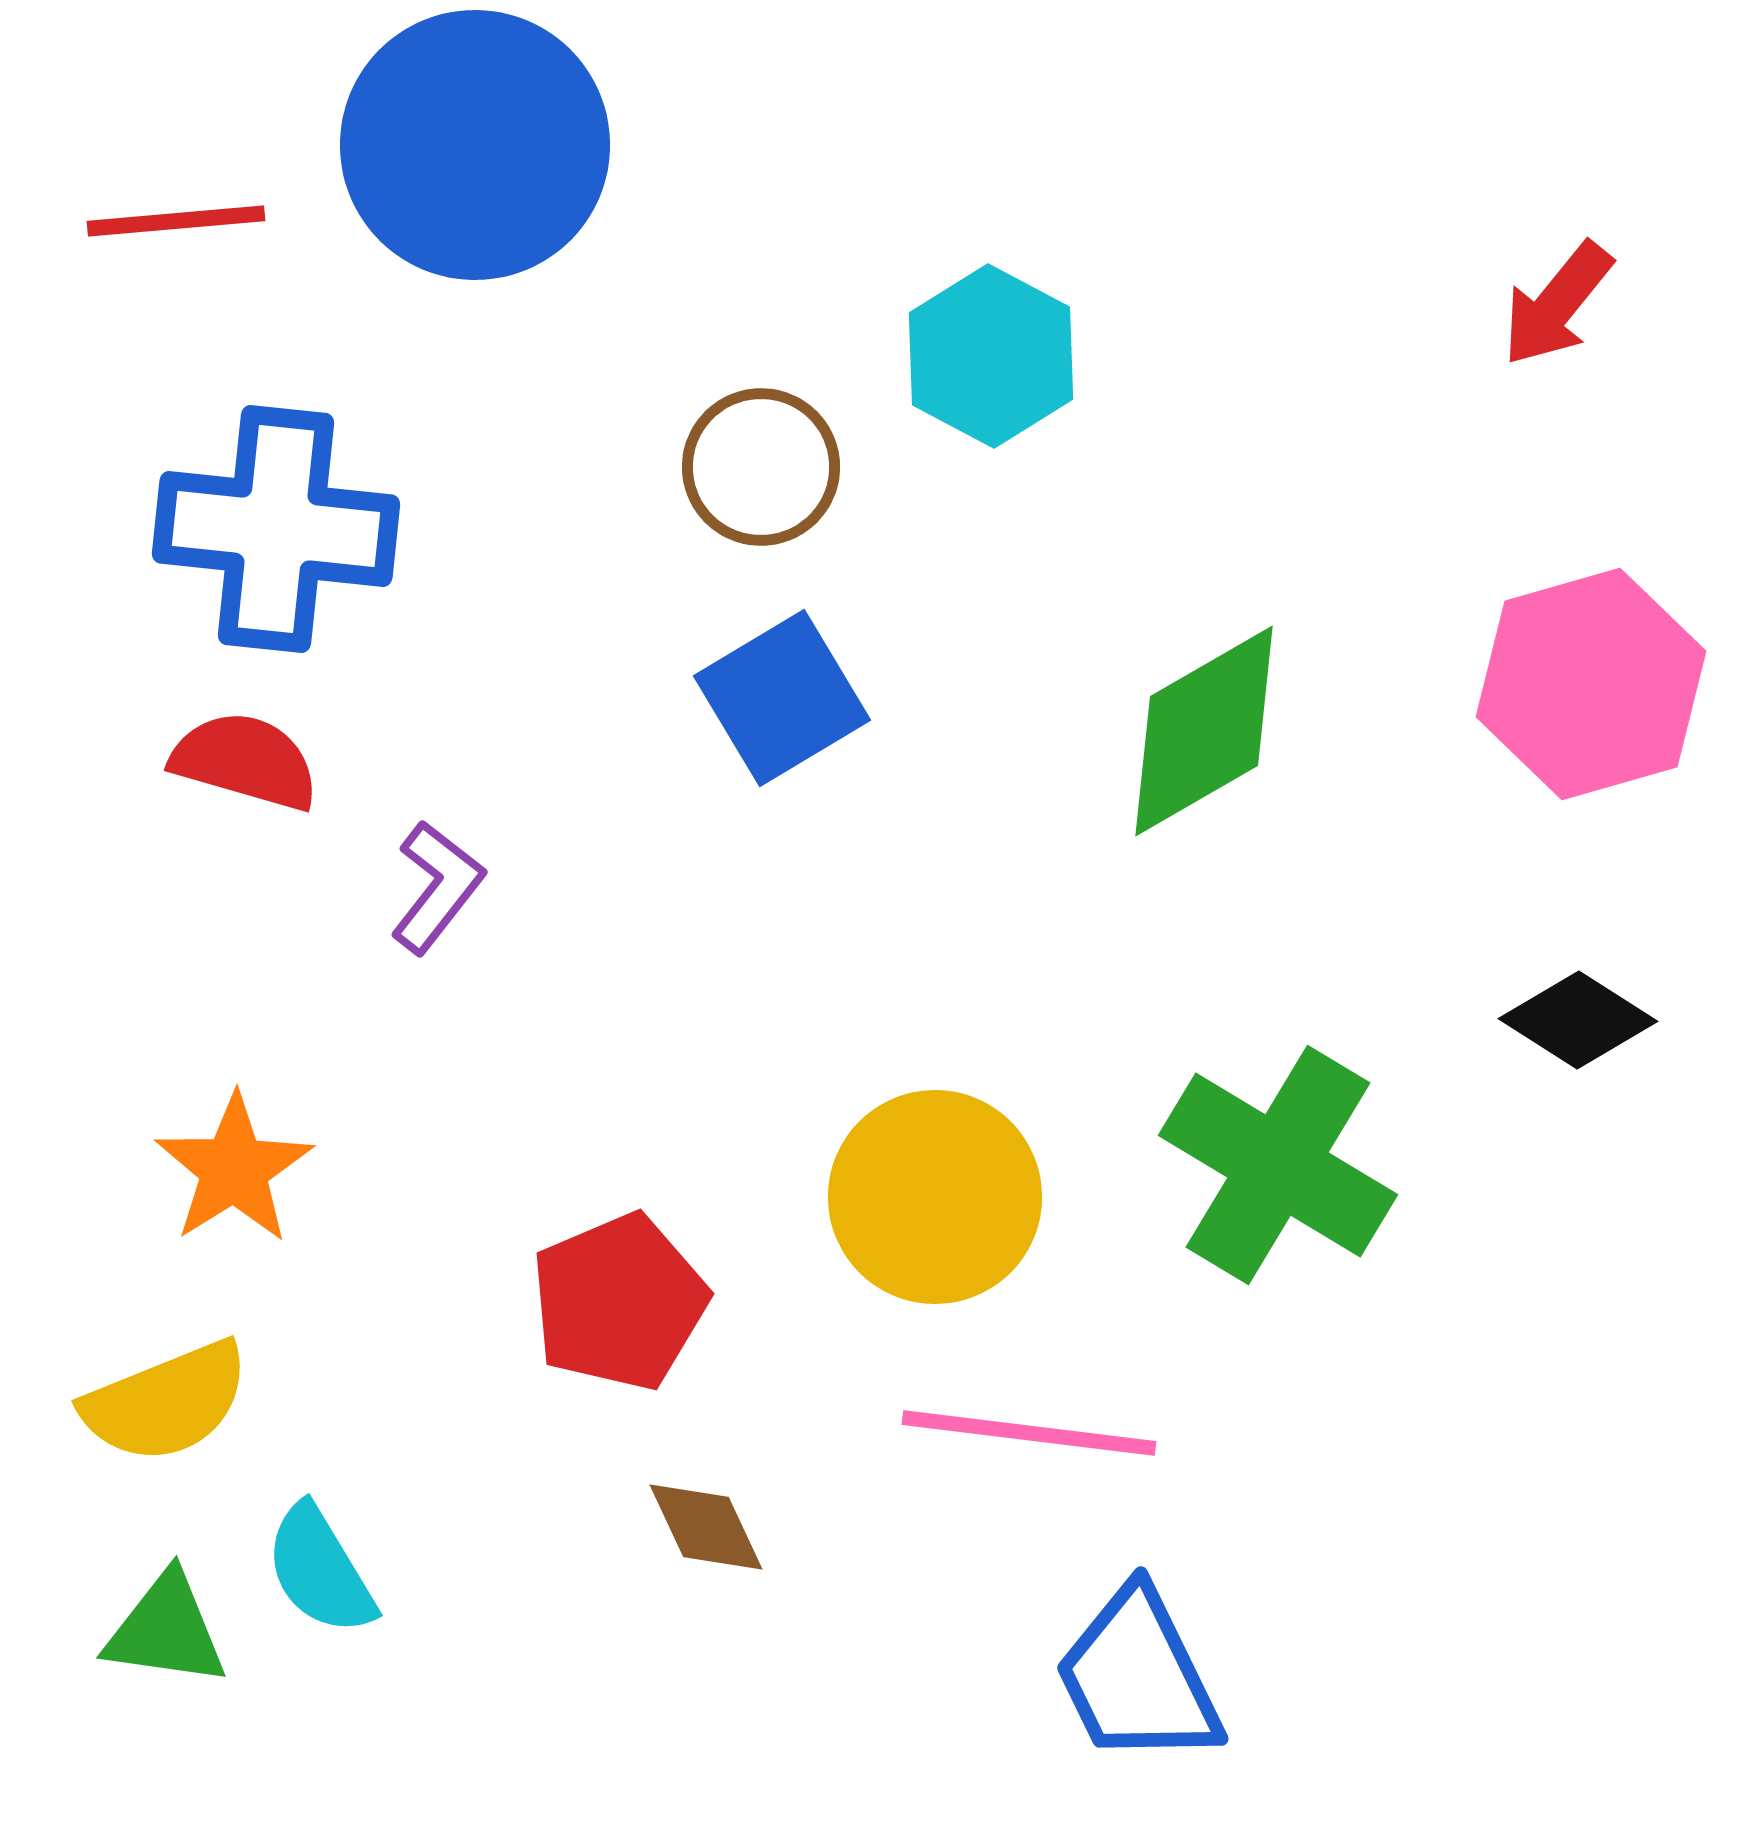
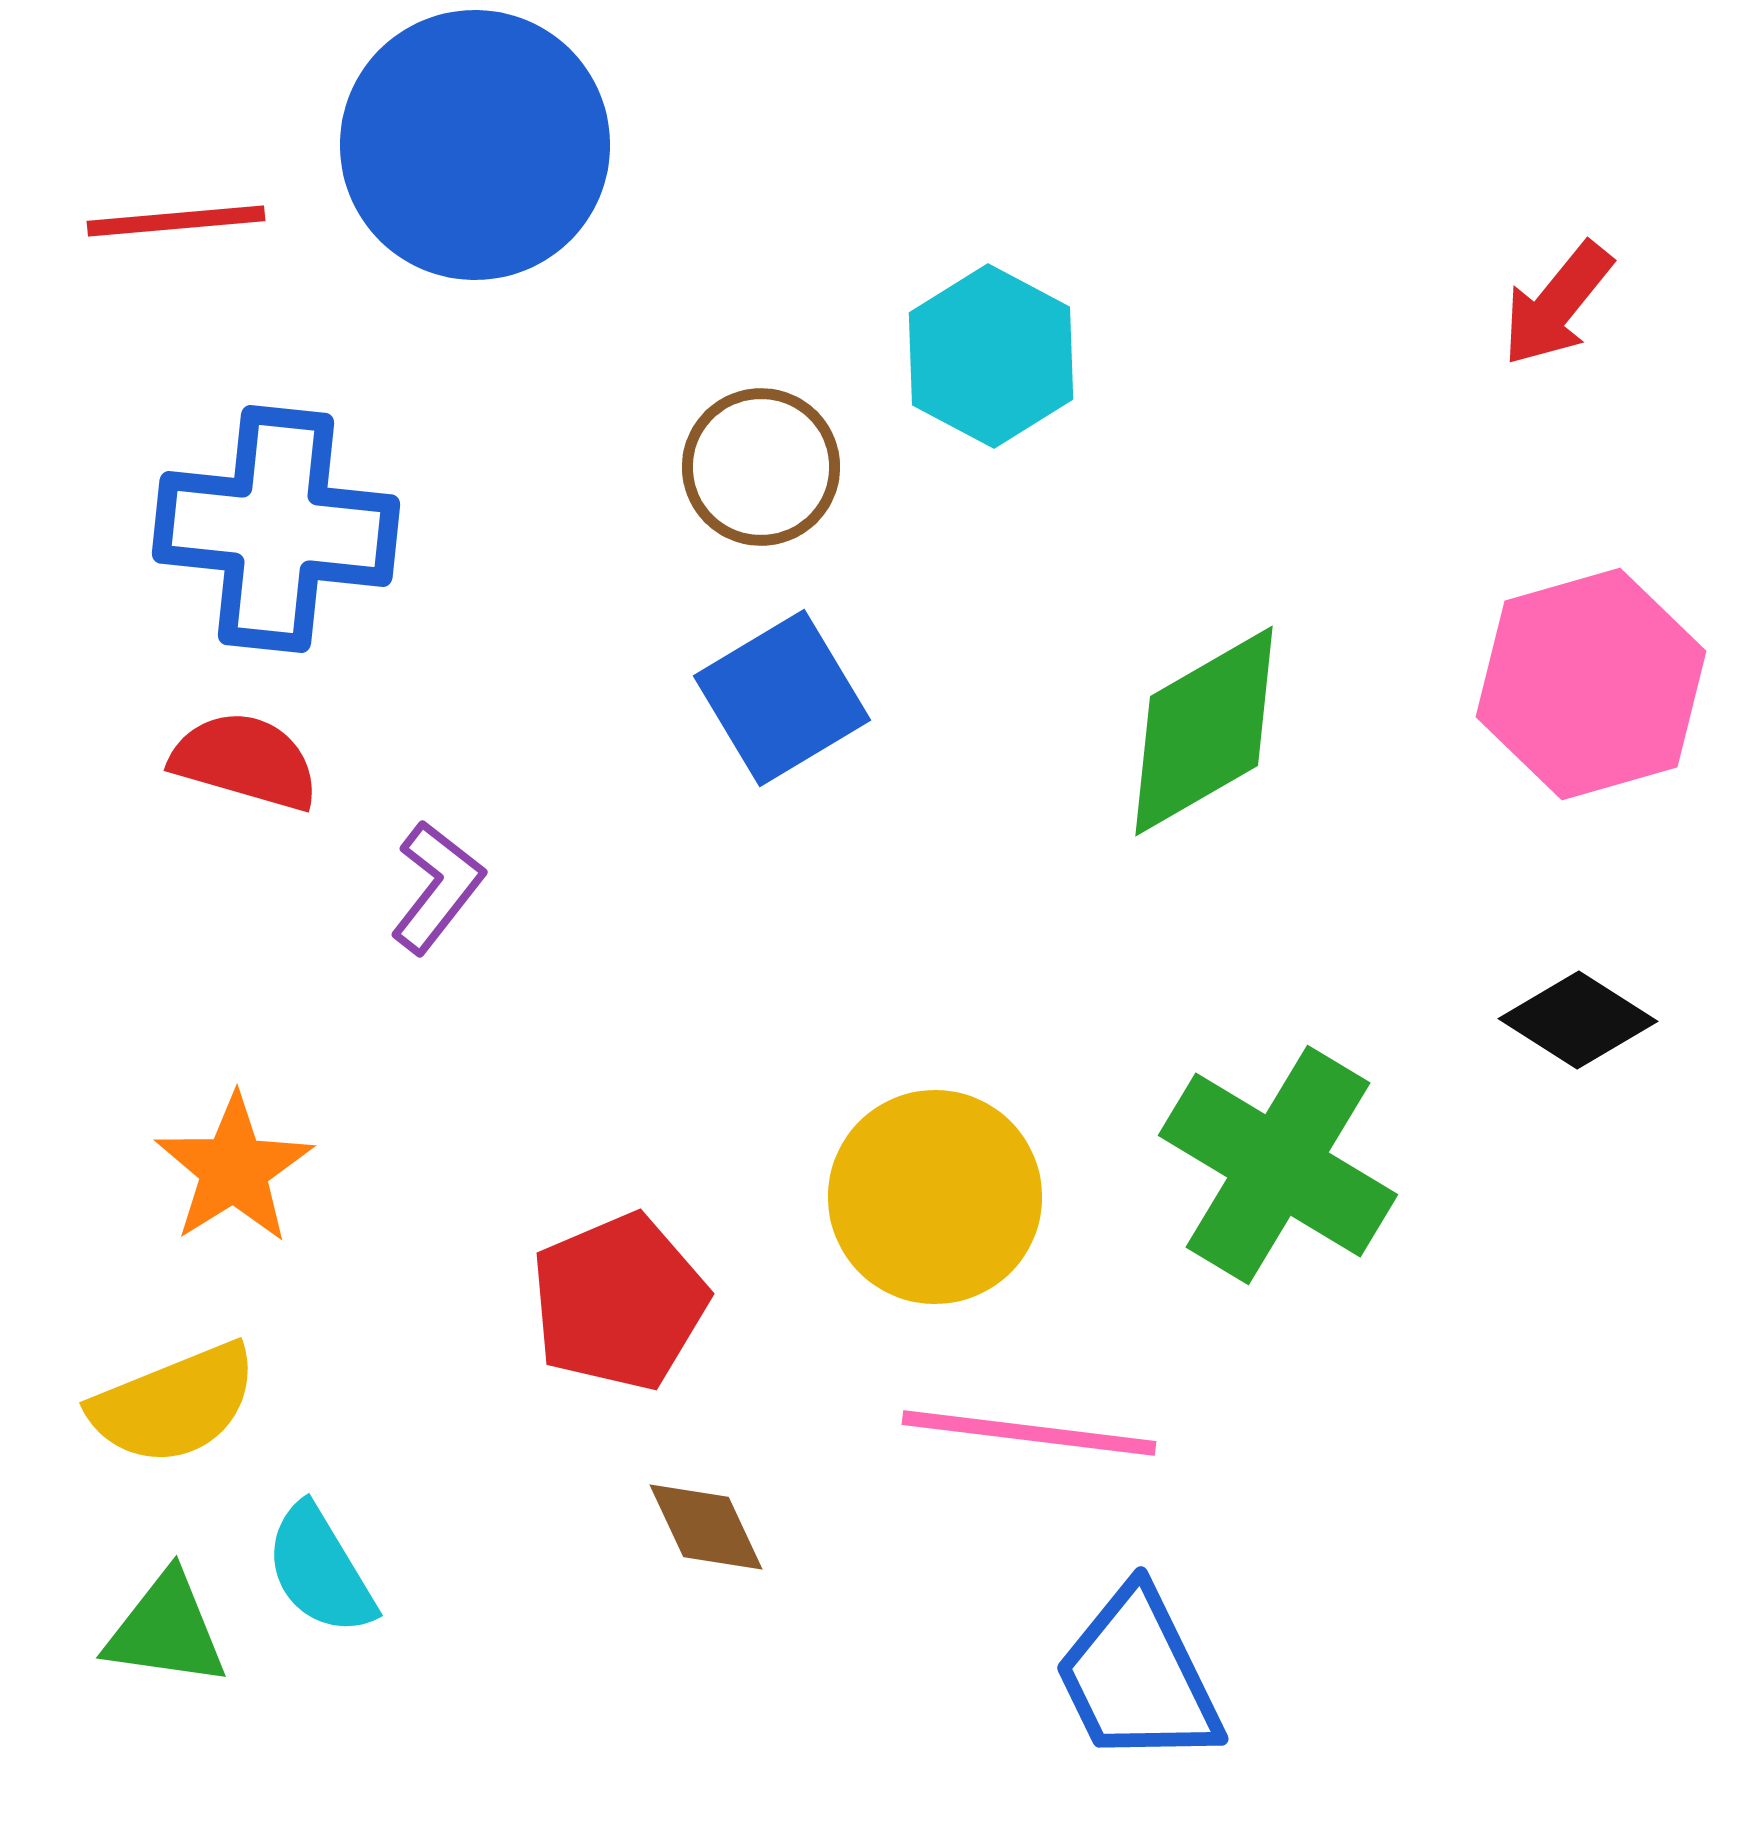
yellow semicircle: moved 8 px right, 2 px down
